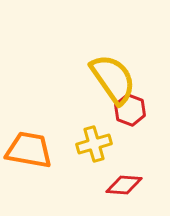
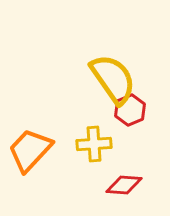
red hexagon: rotated 16 degrees clockwise
yellow cross: rotated 12 degrees clockwise
orange trapezoid: moved 1 px right; rotated 57 degrees counterclockwise
